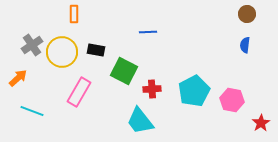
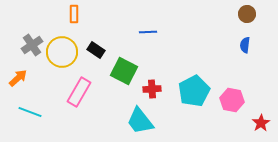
black rectangle: rotated 24 degrees clockwise
cyan line: moved 2 px left, 1 px down
